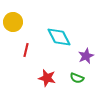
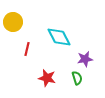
red line: moved 1 px right, 1 px up
purple star: moved 1 px left, 3 px down; rotated 14 degrees clockwise
green semicircle: rotated 128 degrees counterclockwise
